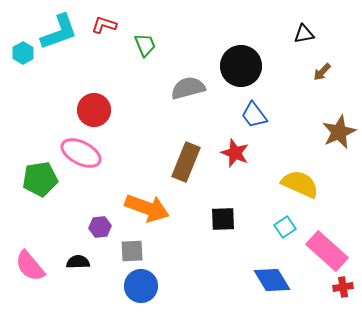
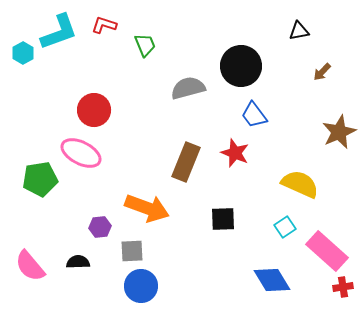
black triangle: moved 5 px left, 3 px up
